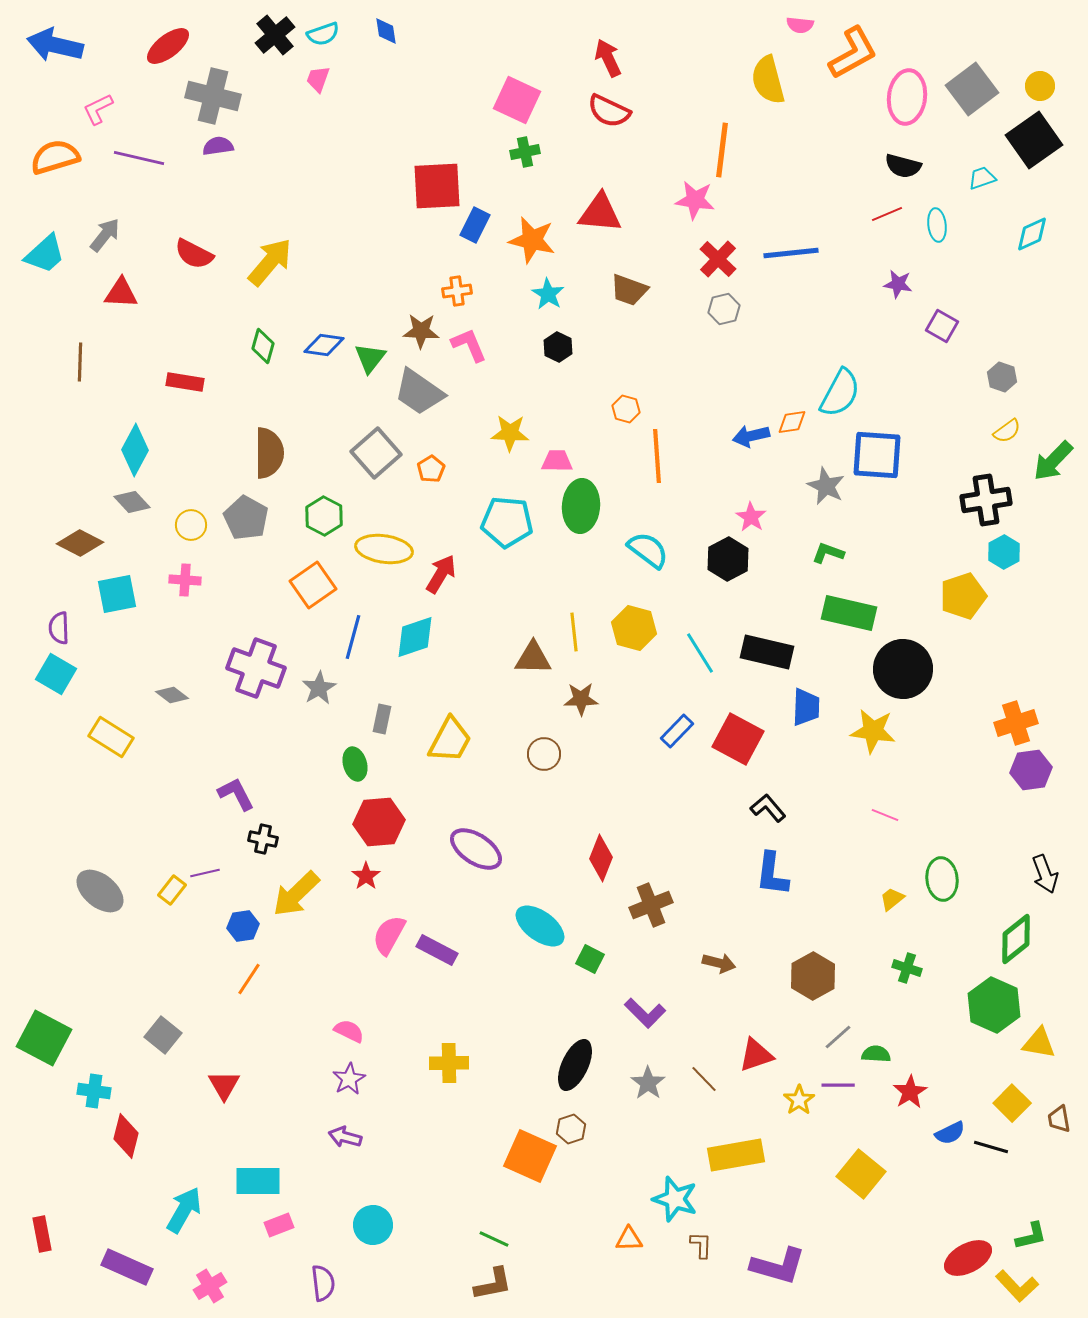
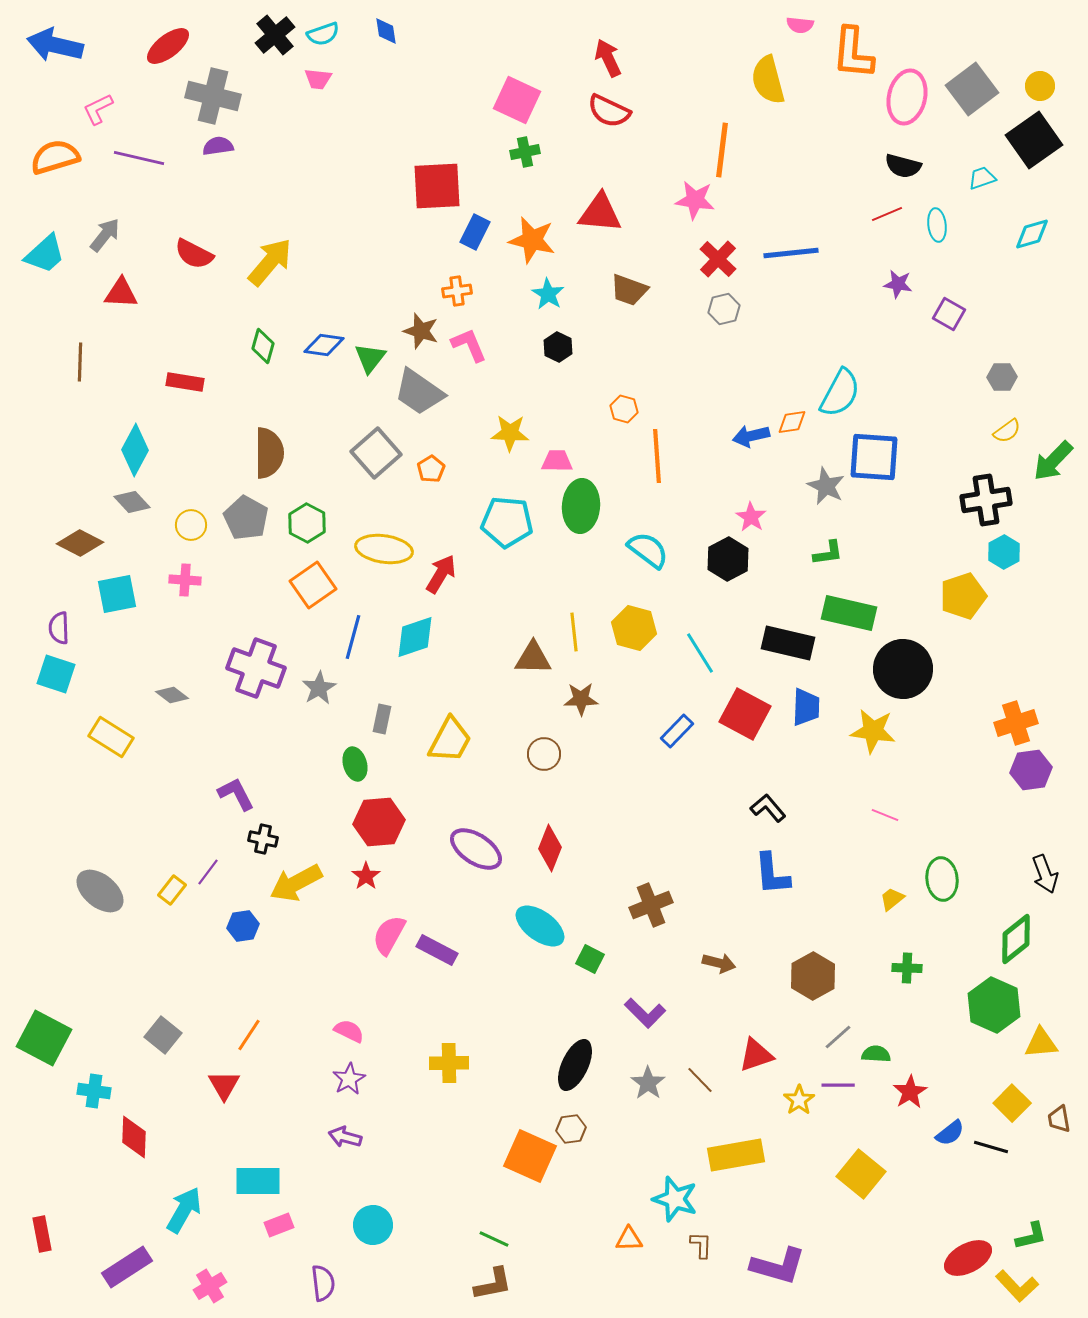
orange L-shape at (853, 53): rotated 124 degrees clockwise
pink trapezoid at (318, 79): rotated 104 degrees counterclockwise
pink ellipse at (907, 97): rotated 6 degrees clockwise
blue rectangle at (475, 225): moved 7 px down
cyan diamond at (1032, 234): rotated 9 degrees clockwise
purple square at (942, 326): moved 7 px right, 12 px up
brown star at (421, 331): rotated 15 degrees clockwise
gray hexagon at (1002, 377): rotated 20 degrees counterclockwise
orange hexagon at (626, 409): moved 2 px left
blue square at (877, 455): moved 3 px left, 2 px down
green hexagon at (324, 516): moved 17 px left, 7 px down
green L-shape at (828, 553): rotated 152 degrees clockwise
black rectangle at (767, 652): moved 21 px right, 9 px up
cyan square at (56, 674): rotated 12 degrees counterclockwise
red square at (738, 739): moved 7 px right, 25 px up
red diamond at (601, 858): moved 51 px left, 10 px up
purple line at (205, 873): moved 3 px right, 1 px up; rotated 40 degrees counterclockwise
blue L-shape at (772, 874): rotated 12 degrees counterclockwise
yellow arrow at (296, 894): moved 11 px up; rotated 16 degrees clockwise
green cross at (907, 968): rotated 16 degrees counterclockwise
orange line at (249, 979): moved 56 px down
yellow triangle at (1039, 1043): moved 2 px right; rotated 15 degrees counterclockwise
brown line at (704, 1079): moved 4 px left, 1 px down
brown hexagon at (571, 1129): rotated 12 degrees clockwise
blue semicircle at (950, 1133): rotated 12 degrees counterclockwise
red diamond at (126, 1136): moved 8 px right, 1 px down; rotated 12 degrees counterclockwise
purple rectangle at (127, 1267): rotated 57 degrees counterclockwise
